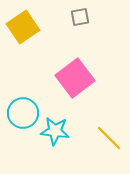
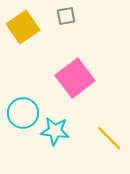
gray square: moved 14 px left, 1 px up
